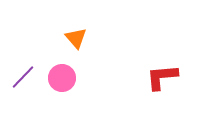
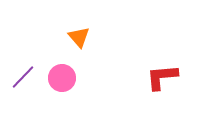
orange triangle: moved 3 px right, 1 px up
